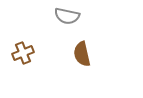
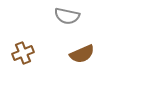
brown semicircle: rotated 100 degrees counterclockwise
